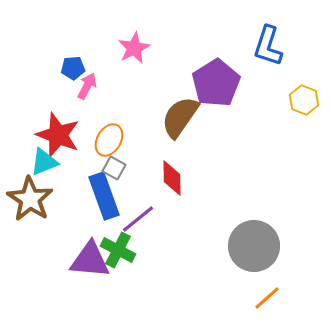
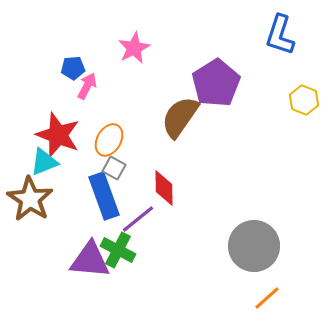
blue L-shape: moved 12 px right, 11 px up
red diamond: moved 8 px left, 10 px down
